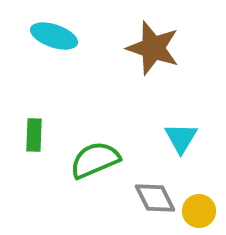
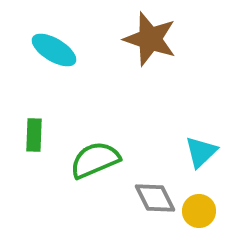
cyan ellipse: moved 14 px down; rotated 12 degrees clockwise
brown star: moved 3 px left, 9 px up
cyan triangle: moved 20 px right, 14 px down; rotated 15 degrees clockwise
